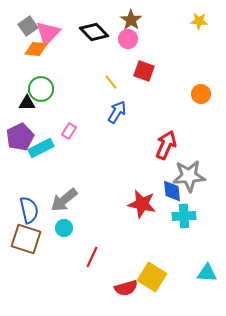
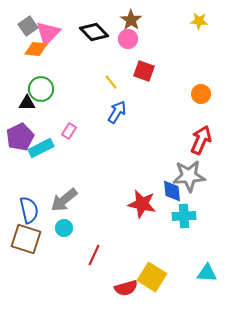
red arrow: moved 35 px right, 5 px up
red line: moved 2 px right, 2 px up
